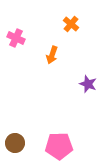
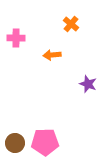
pink cross: rotated 24 degrees counterclockwise
orange arrow: rotated 66 degrees clockwise
pink pentagon: moved 14 px left, 4 px up
